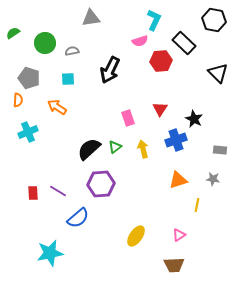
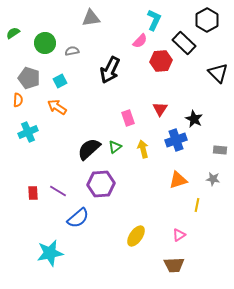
black hexagon: moved 7 px left; rotated 20 degrees clockwise
pink semicircle: rotated 28 degrees counterclockwise
cyan square: moved 8 px left, 2 px down; rotated 24 degrees counterclockwise
